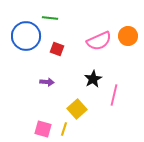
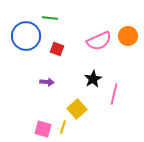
pink line: moved 1 px up
yellow line: moved 1 px left, 2 px up
